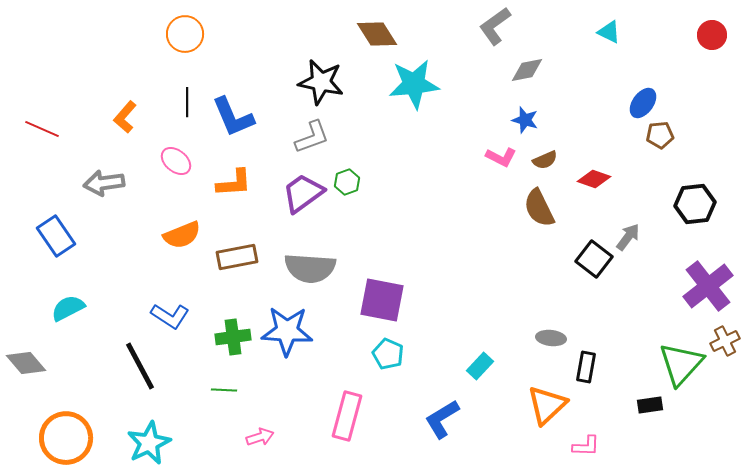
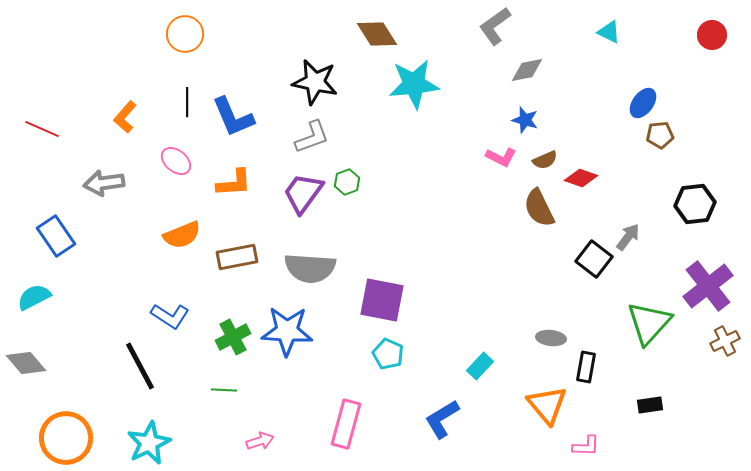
black star at (321, 82): moved 6 px left
red diamond at (594, 179): moved 13 px left, 1 px up
purple trapezoid at (303, 193): rotated 18 degrees counterclockwise
cyan semicircle at (68, 308): moved 34 px left, 11 px up
green cross at (233, 337): rotated 20 degrees counterclockwise
green triangle at (681, 364): moved 32 px left, 41 px up
orange triangle at (547, 405): rotated 27 degrees counterclockwise
pink rectangle at (347, 416): moved 1 px left, 8 px down
pink arrow at (260, 437): moved 4 px down
